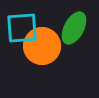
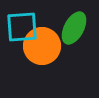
cyan square: moved 1 px up
